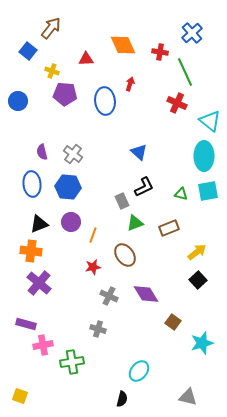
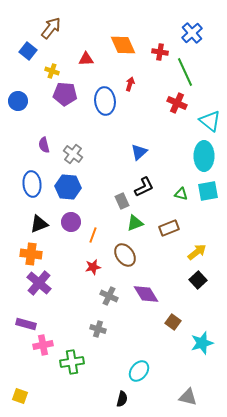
purple semicircle at (42, 152): moved 2 px right, 7 px up
blue triangle at (139, 152): rotated 36 degrees clockwise
orange cross at (31, 251): moved 3 px down
